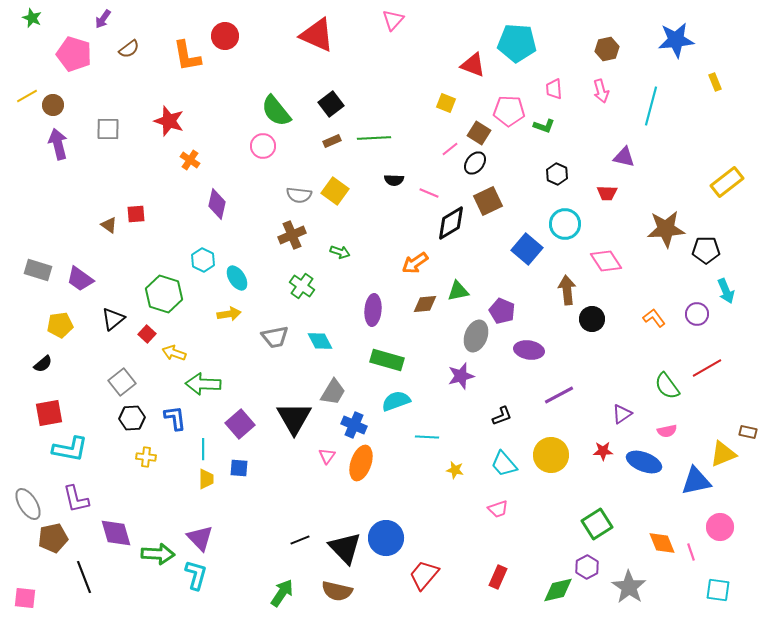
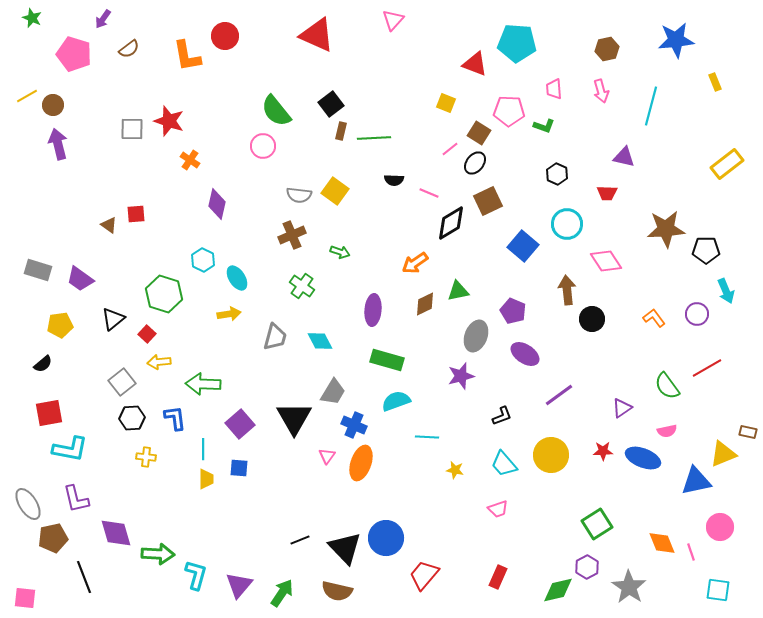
red triangle at (473, 65): moved 2 px right, 1 px up
gray square at (108, 129): moved 24 px right
brown rectangle at (332, 141): moved 9 px right, 10 px up; rotated 54 degrees counterclockwise
yellow rectangle at (727, 182): moved 18 px up
cyan circle at (565, 224): moved 2 px right
blue square at (527, 249): moved 4 px left, 3 px up
brown diamond at (425, 304): rotated 20 degrees counterclockwise
purple pentagon at (502, 311): moved 11 px right
gray trapezoid at (275, 337): rotated 64 degrees counterclockwise
purple ellipse at (529, 350): moved 4 px left, 4 px down; rotated 24 degrees clockwise
yellow arrow at (174, 353): moved 15 px left, 9 px down; rotated 25 degrees counterclockwise
purple line at (559, 395): rotated 8 degrees counterclockwise
purple triangle at (622, 414): moved 6 px up
blue ellipse at (644, 462): moved 1 px left, 4 px up
purple triangle at (200, 538): moved 39 px right, 47 px down; rotated 24 degrees clockwise
